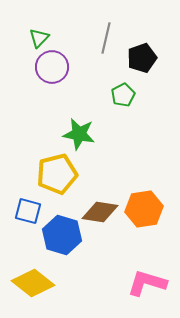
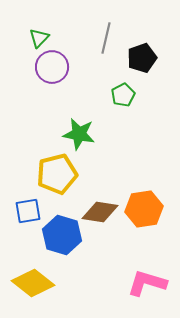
blue square: rotated 24 degrees counterclockwise
